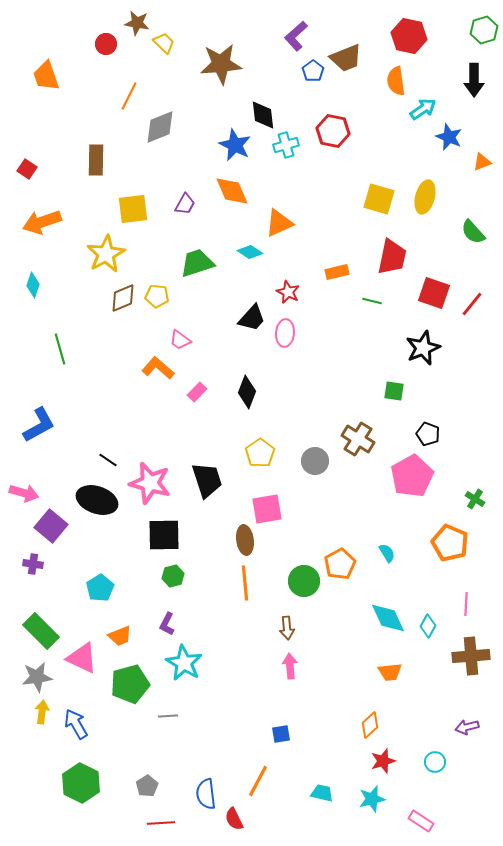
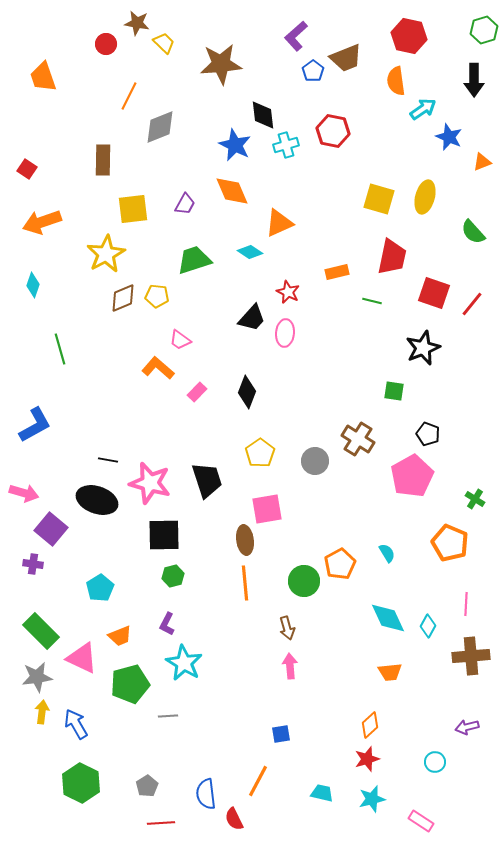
orange trapezoid at (46, 76): moved 3 px left, 1 px down
brown rectangle at (96, 160): moved 7 px right
green trapezoid at (197, 263): moved 3 px left, 3 px up
blue L-shape at (39, 425): moved 4 px left
black line at (108, 460): rotated 24 degrees counterclockwise
purple square at (51, 526): moved 3 px down
brown arrow at (287, 628): rotated 10 degrees counterclockwise
red star at (383, 761): moved 16 px left, 2 px up
